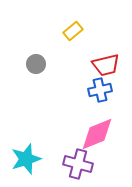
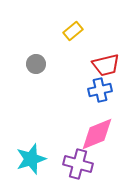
cyan star: moved 5 px right
